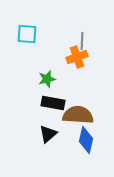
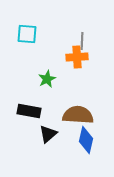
orange cross: rotated 15 degrees clockwise
green star: rotated 12 degrees counterclockwise
black rectangle: moved 24 px left, 8 px down
